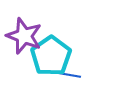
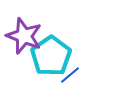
blue line: rotated 50 degrees counterclockwise
